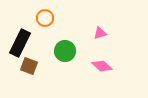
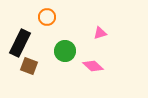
orange circle: moved 2 px right, 1 px up
pink diamond: moved 9 px left
